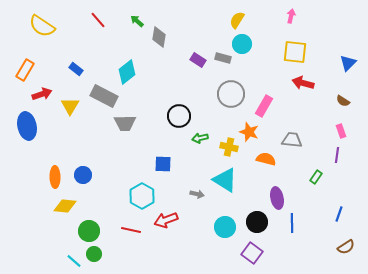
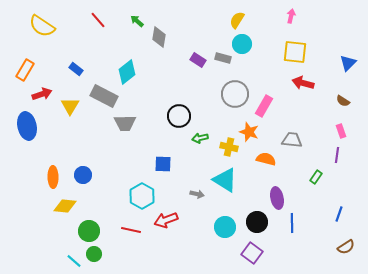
gray circle at (231, 94): moved 4 px right
orange ellipse at (55, 177): moved 2 px left
